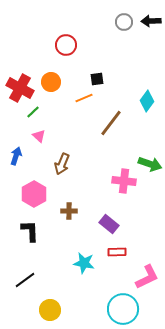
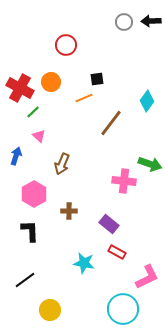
red rectangle: rotated 30 degrees clockwise
